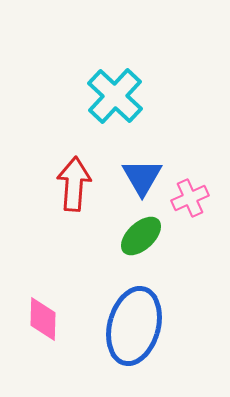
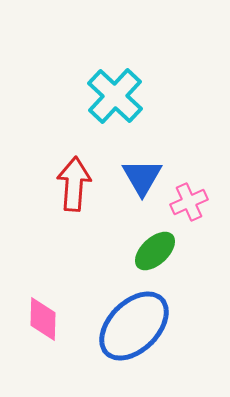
pink cross: moved 1 px left, 4 px down
green ellipse: moved 14 px right, 15 px down
blue ellipse: rotated 30 degrees clockwise
